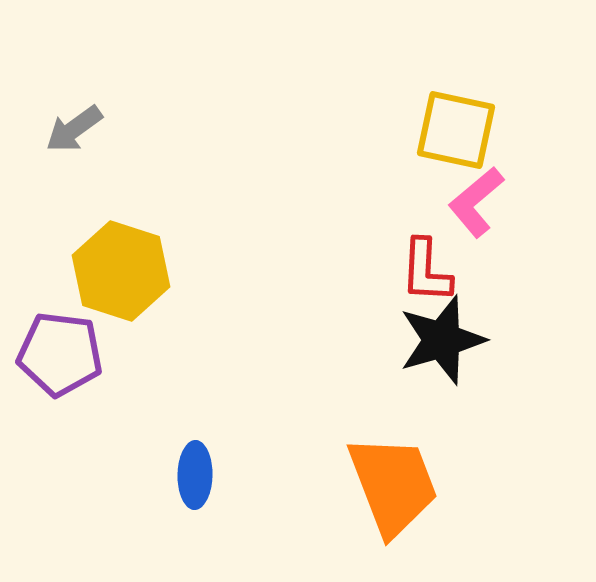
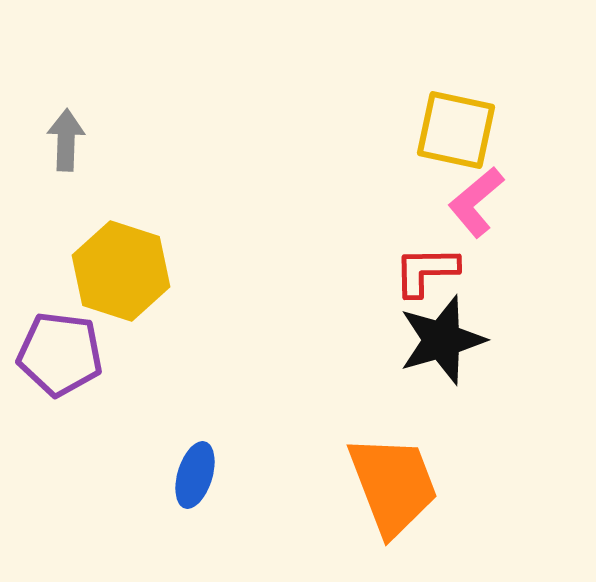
gray arrow: moved 8 px left, 11 px down; rotated 128 degrees clockwise
red L-shape: rotated 86 degrees clockwise
blue ellipse: rotated 16 degrees clockwise
